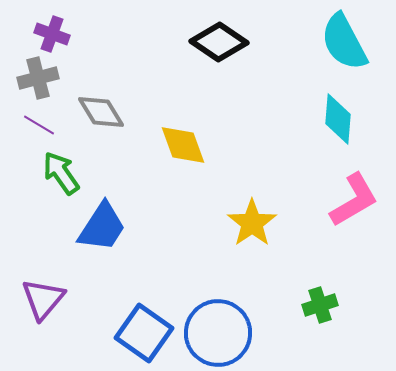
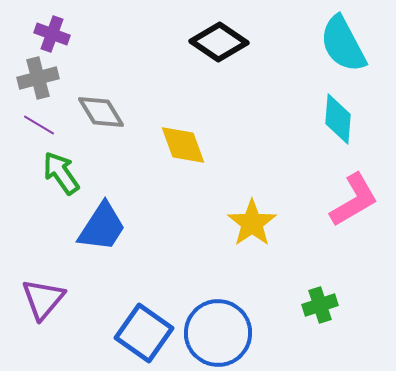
cyan semicircle: moved 1 px left, 2 px down
